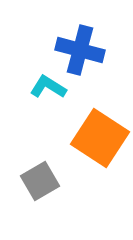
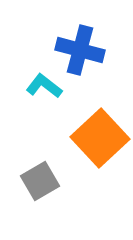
cyan L-shape: moved 4 px left, 1 px up; rotated 6 degrees clockwise
orange square: rotated 14 degrees clockwise
